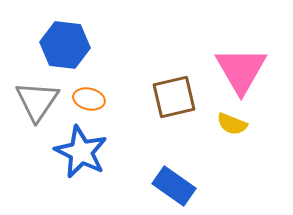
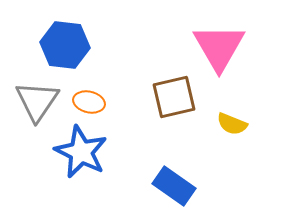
pink triangle: moved 22 px left, 23 px up
orange ellipse: moved 3 px down
